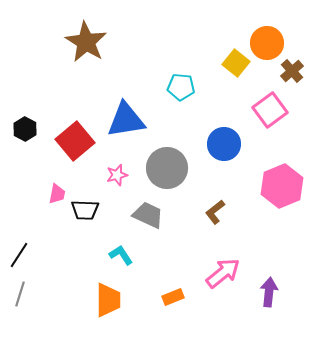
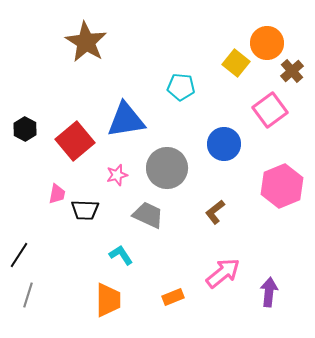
gray line: moved 8 px right, 1 px down
